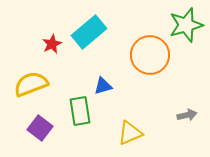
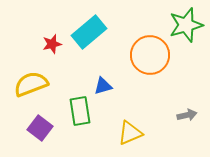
red star: rotated 12 degrees clockwise
